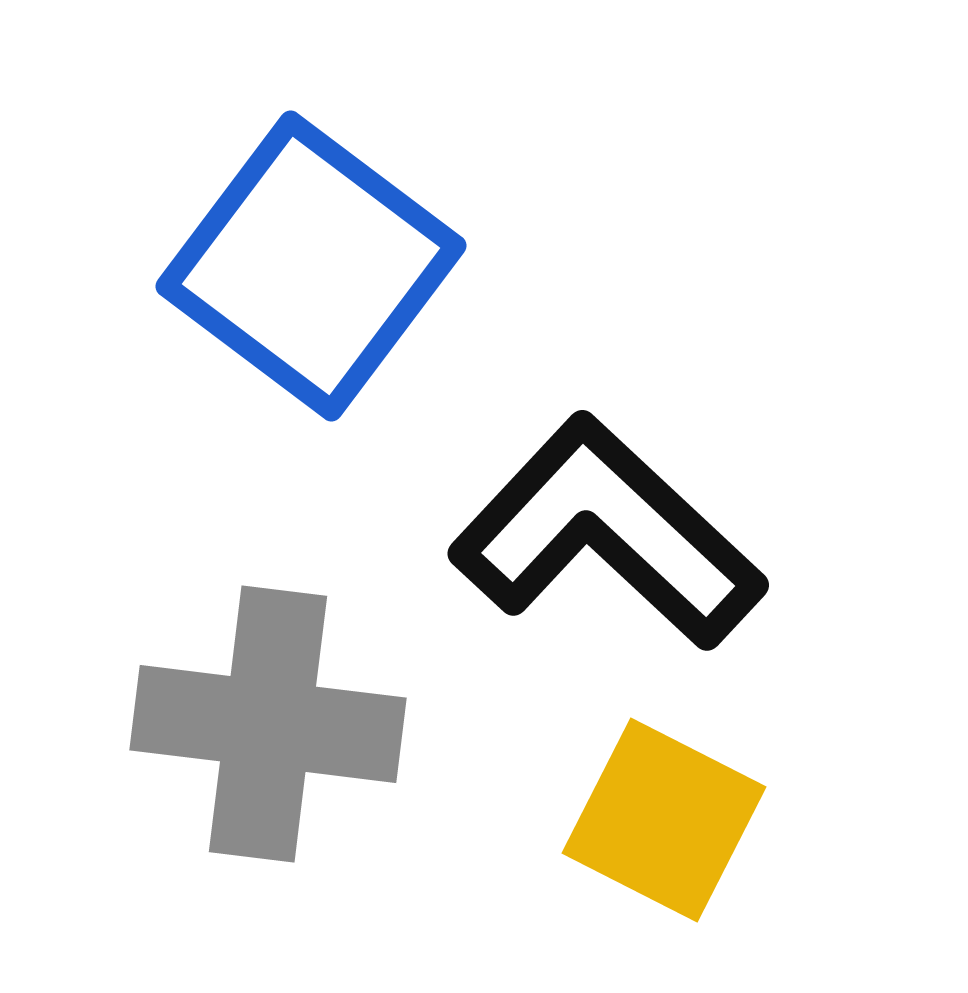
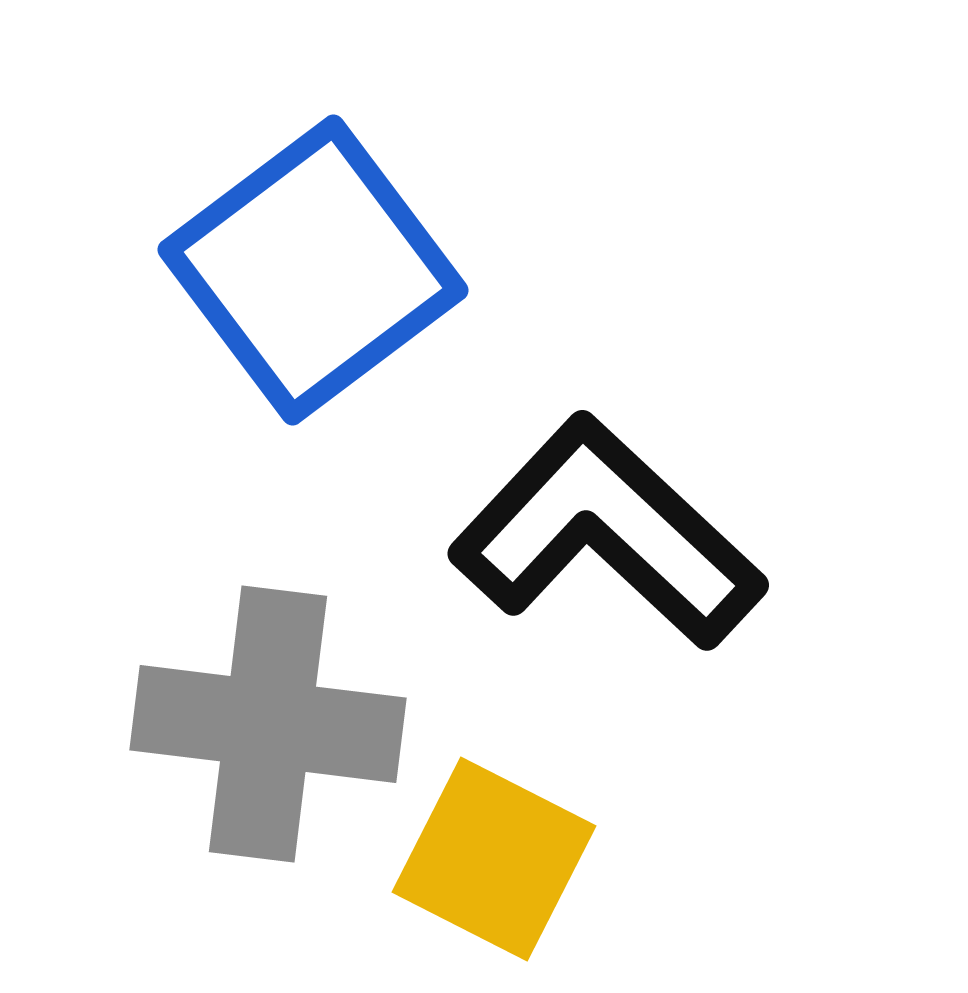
blue square: moved 2 px right, 4 px down; rotated 16 degrees clockwise
yellow square: moved 170 px left, 39 px down
